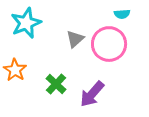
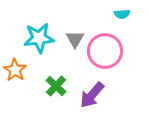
cyan star: moved 13 px right, 15 px down; rotated 16 degrees clockwise
gray triangle: rotated 18 degrees counterclockwise
pink circle: moved 4 px left, 7 px down
green cross: moved 2 px down
purple arrow: moved 1 px down
